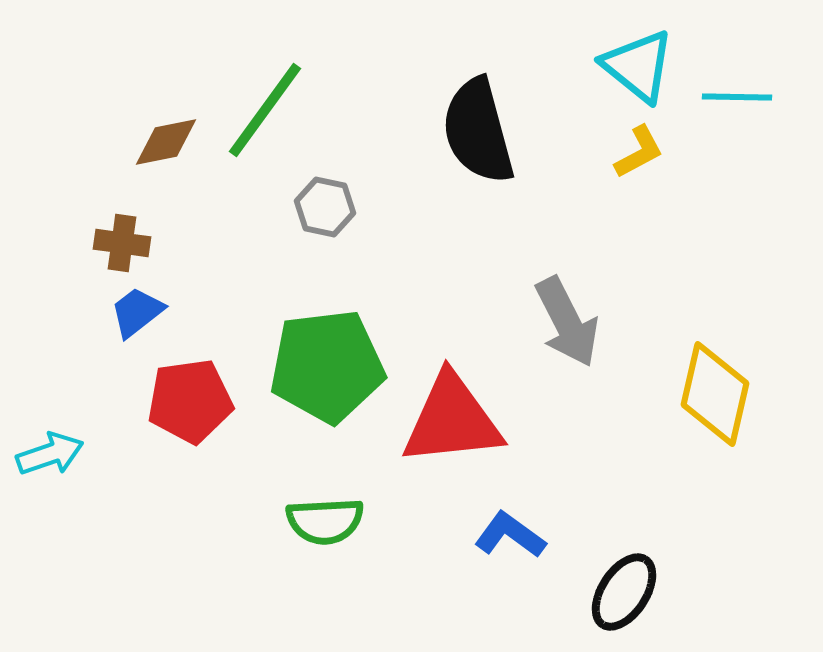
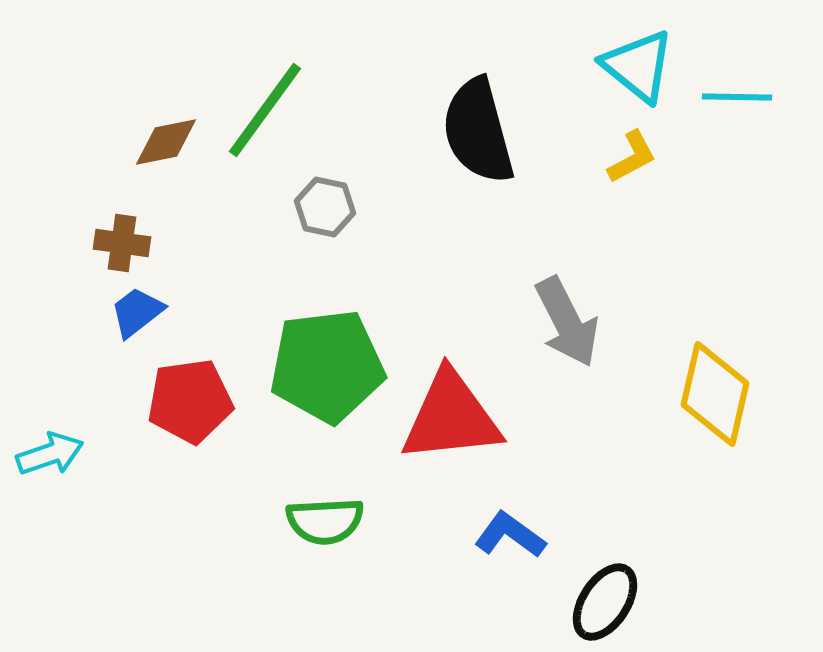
yellow L-shape: moved 7 px left, 5 px down
red triangle: moved 1 px left, 3 px up
black ellipse: moved 19 px left, 10 px down
